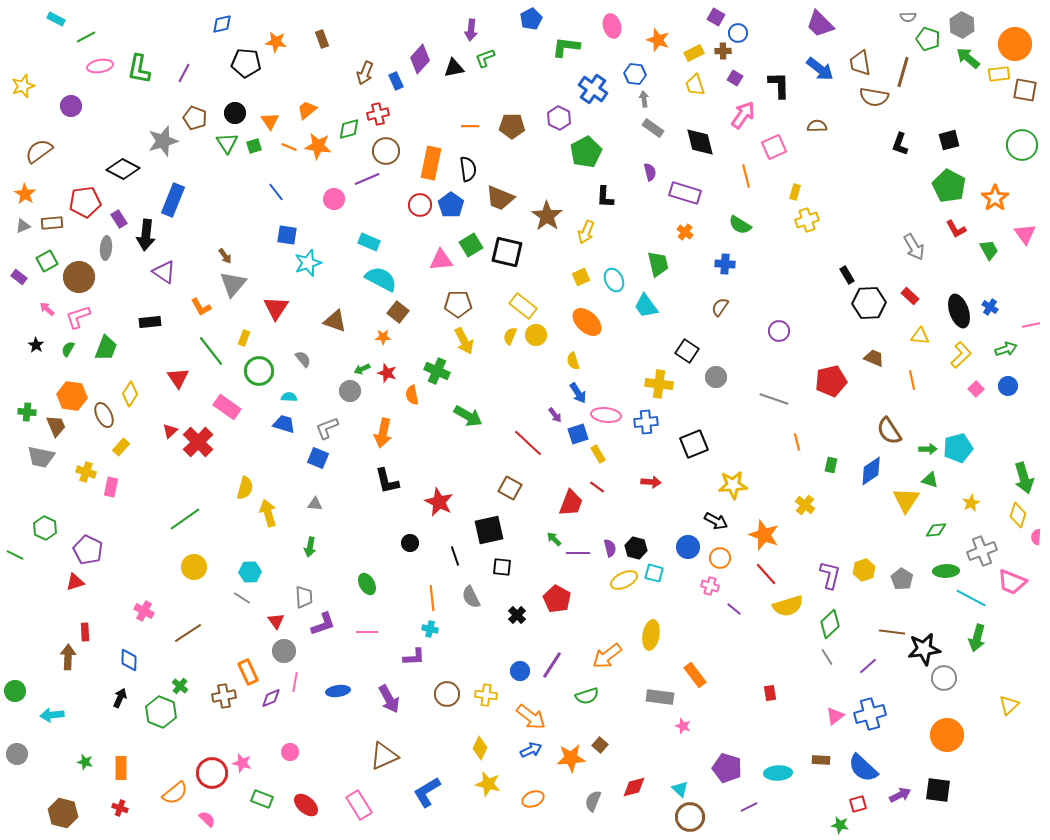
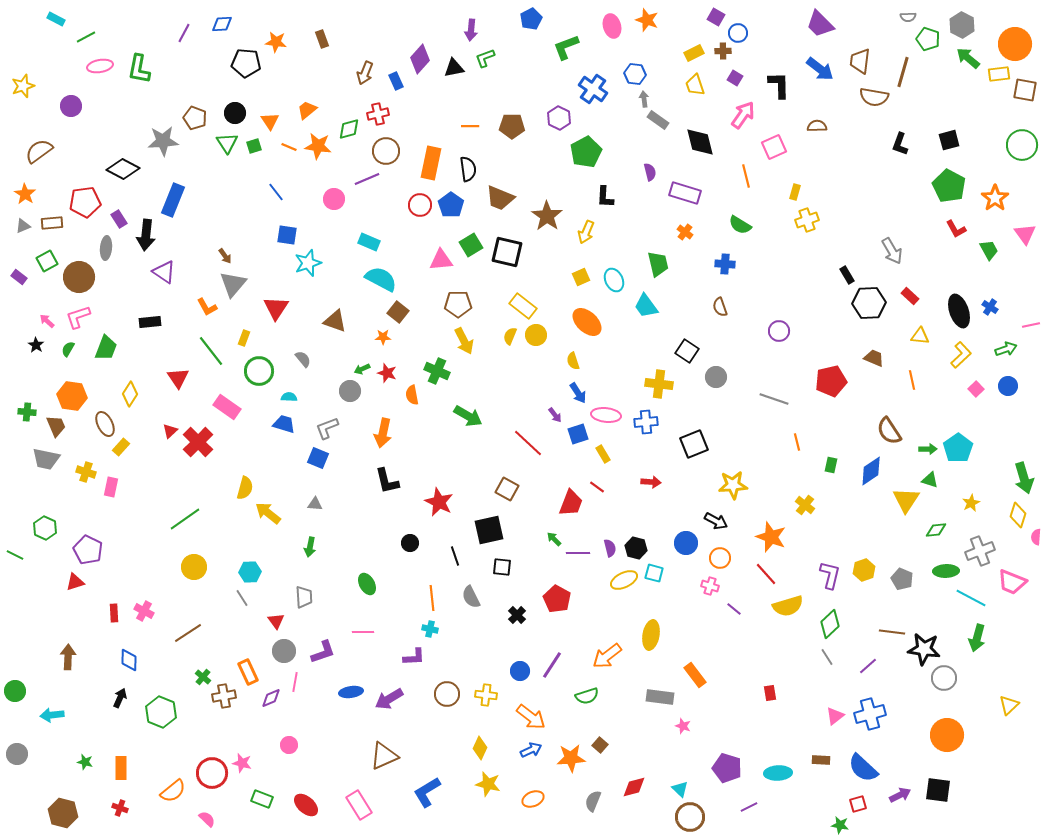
blue diamond at (222, 24): rotated 10 degrees clockwise
orange star at (658, 40): moved 11 px left, 20 px up
green L-shape at (566, 47): rotated 28 degrees counterclockwise
brown trapezoid at (860, 63): moved 2 px up; rotated 16 degrees clockwise
purple line at (184, 73): moved 40 px up
gray rectangle at (653, 128): moved 5 px right, 8 px up
gray star at (163, 141): rotated 12 degrees clockwise
gray arrow at (914, 247): moved 22 px left, 4 px down
orange L-shape at (201, 307): moved 6 px right
brown semicircle at (720, 307): rotated 54 degrees counterclockwise
pink arrow at (47, 309): moved 12 px down
brown ellipse at (104, 415): moved 1 px right, 9 px down
cyan pentagon at (958, 448): rotated 20 degrees counterclockwise
yellow rectangle at (598, 454): moved 5 px right
gray trapezoid at (41, 457): moved 5 px right, 2 px down
brown square at (510, 488): moved 3 px left, 1 px down
yellow arrow at (268, 513): rotated 36 degrees counterclockwise
orange star at (764, 535): moved 7 px right, 2 px down
blue circle at (688, 547): moved 2 px left, 4 px up
gray cross at (982, 551): moved 2 px left
gray pentagon at (902, 579): rotated 10 degrees counterclockwise
gray line at (242, 598): rotated 24 degrees clockwise
purple L-shape at (323, 624): moved 28 px down
red rectangle at (85, 632): moved 29 px right, 19 px up
pink line at (367, 632): moved 4 px left
black star at (924, 649): rotated 16 degrees clockwise
green cross at (180, 686): moved 23 px right, 9 px up
blue ellipse at (338, 691): moved 13 px right, 1 px down
purple arrow at (389, 699): rotated 88 degrees clockwise
pink circle at (290, 752): moved 1 px left, 7 px up
orange semicircle at (175, 793): moved 2 px left, 2 px up
